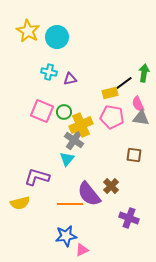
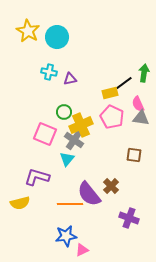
pink square: moved 3 px right, 23 px down
pink pentagon: rotated 15 degrees clockwise
